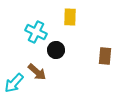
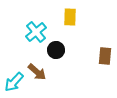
cyan cross: rotated 25 degrees clockwise
cyan arrow: moved 1 px up
